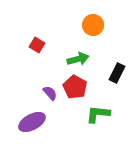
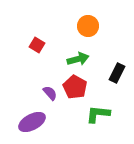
orange circle: moved 5 px left, 1 px down
